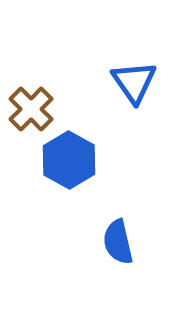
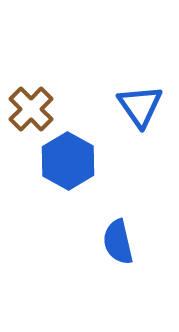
blue triangle: moved 6 px right, 24 px down
blue hexagon: moved 1 px left, 1 px down
